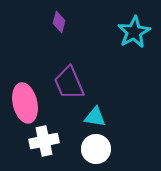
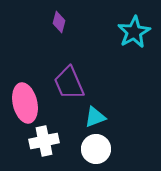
cyan triangle: rotated 30 degrees counterclockwise
